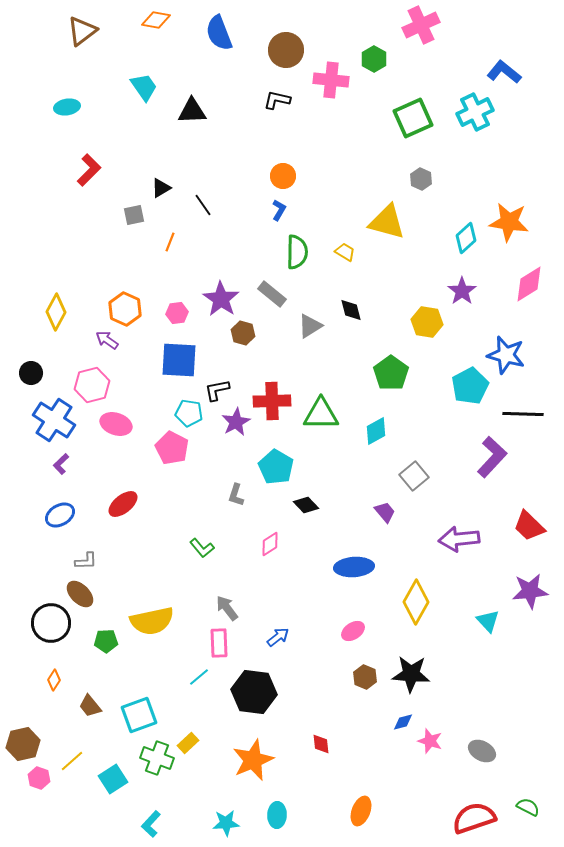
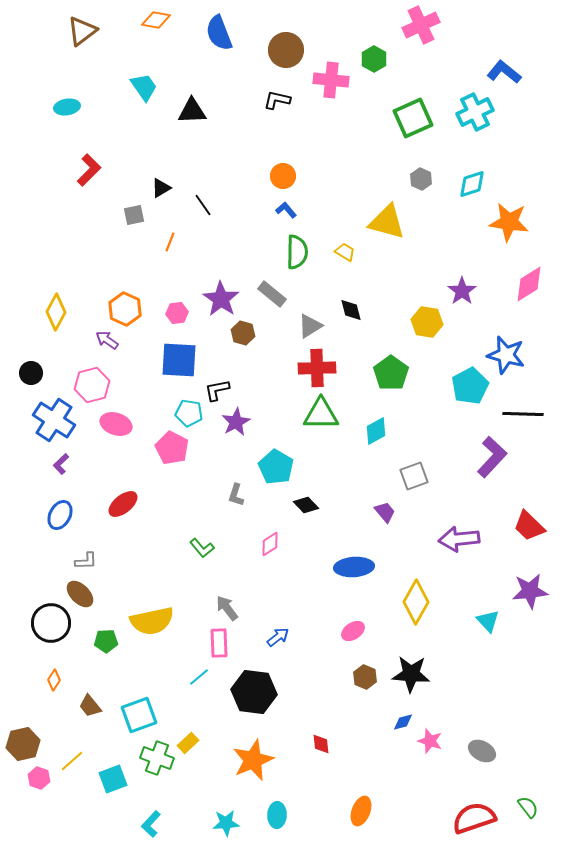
blue L-shape at (279, 210): moved 7 px right; rotated 70 degrees counterclockwise
cyan diamond at (466, 238): moved 6 px right, 54 px up; rotated 24 degrees clockwise
red cross at (272, 401): moved 45 px right, 33 px up
gray square at (414, 476): rotated 20 degrees clockwise
blue ellipse at (60, 515): rotated 32 degrees counterclockwise
cyan square at (113, 779): rotated 12 degrees clockwise
green semicircle at (528, 807): rotated 25 degrees clockwise
